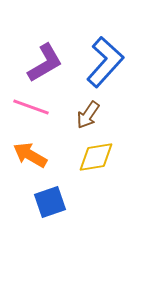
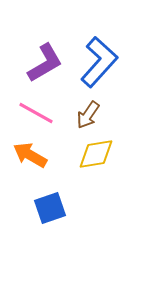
blue L-shape: moved 6 px left
pink line: moved 5 px right, 6 px down; rotated 9 degrees clockwise
yellow diamond: moved 3 px up
blue square: moved 6 px down
